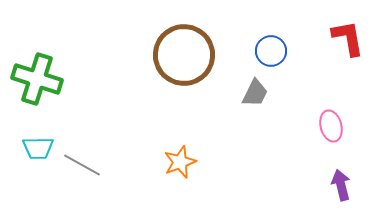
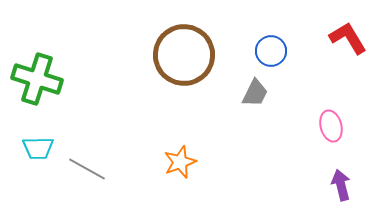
red L-shape: rotated 21 degrees counterclockwise
gray line: moved 5 px right, 4 px down
